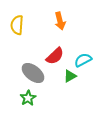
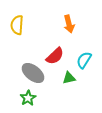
orange arrow: moved 9 px right, 3 px down
cyan semicircle: moved 1 px right; rotated 30 degrees counterclockwise
green triangle: moved 1 px left, 2 px down; rotated 16 degrees clockwise
